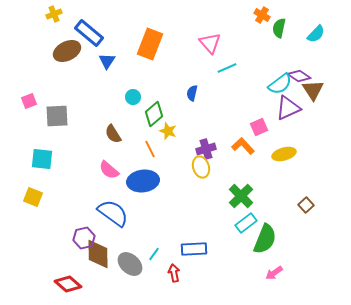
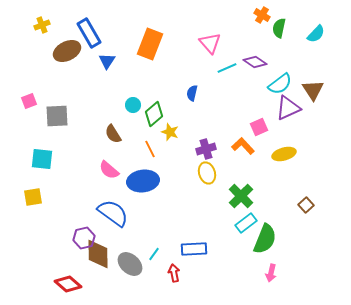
yellow cross at (54, 14): moved 12 px left, 11 px down
blue rectangle at (89, 33): rotated 20 degrees clockwise
purple diamond at (299, 76): moved 44 px left, 14 px up
cyan circle at (133, 97): moved 8 px down
yellow star at (168, 131): moved 2 px right, 1 px down
yellow ellipse at (201, 167): moved 6 px right, 6 px down
yellow square at (33, 197): rotated 30 degrees counterclockwise
pink arrow at (274, 273): moved 3 px left; rotated 42 degrees counterclockwise
